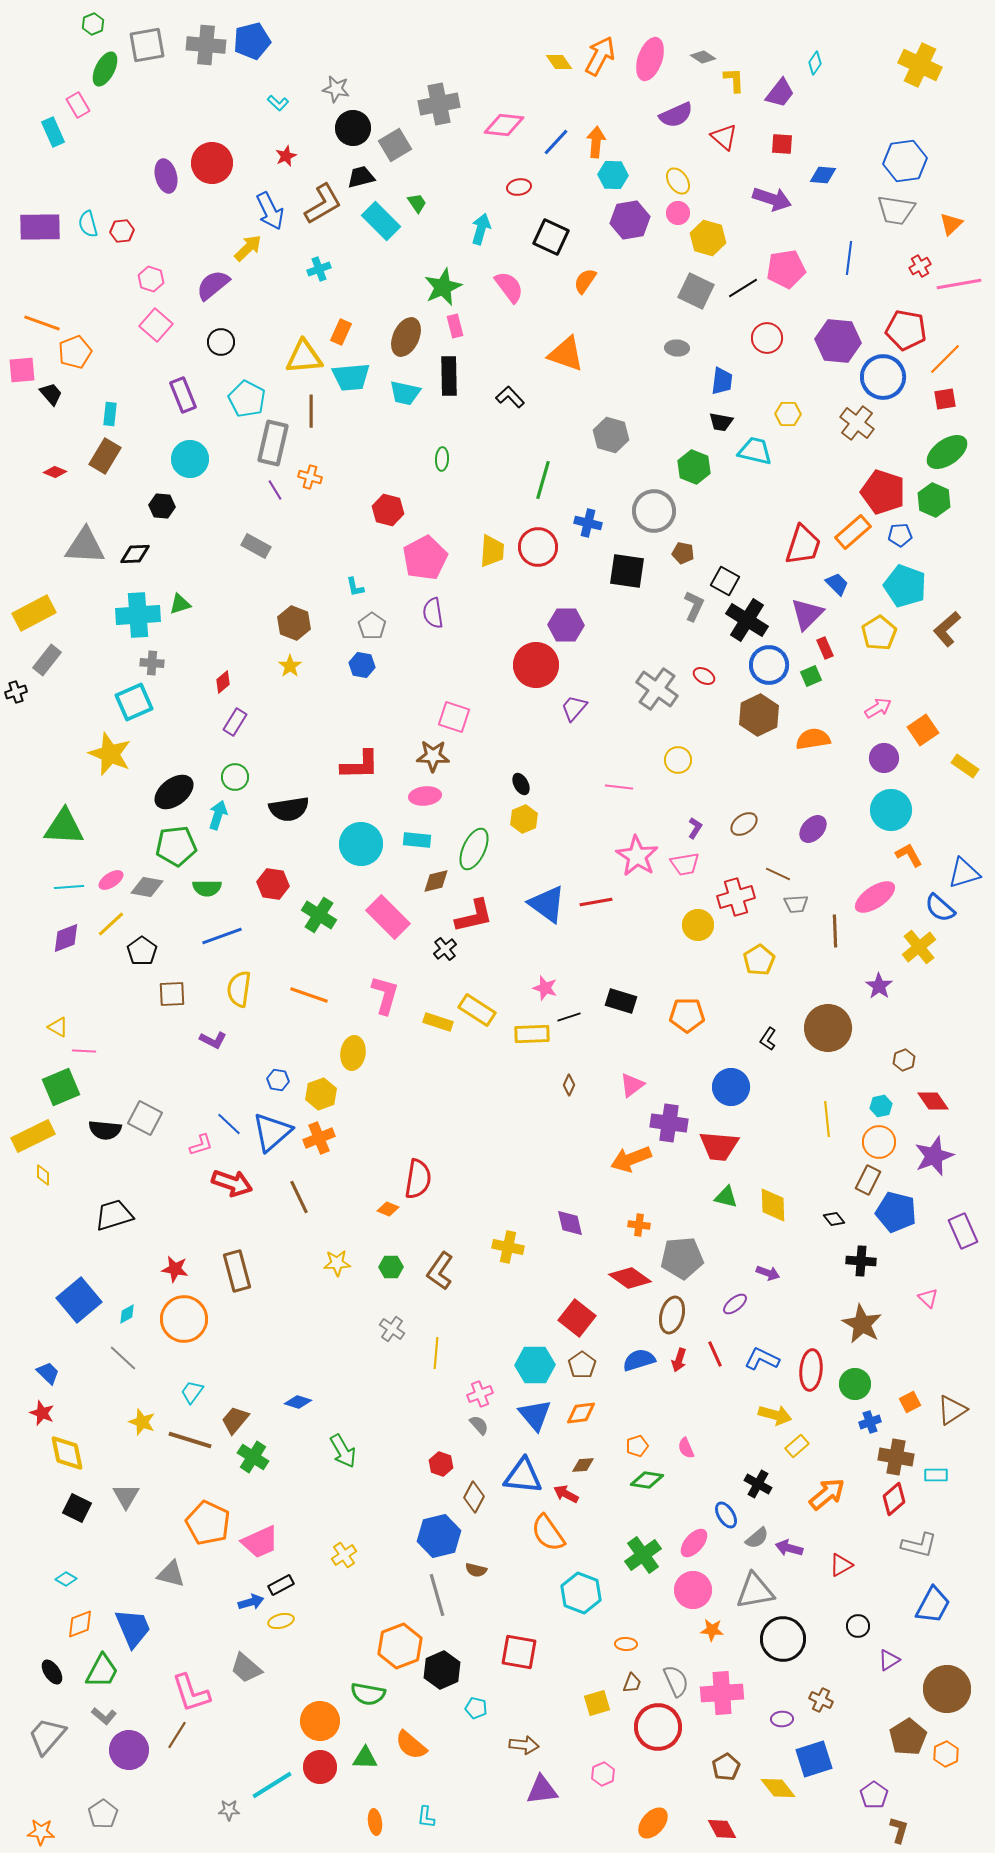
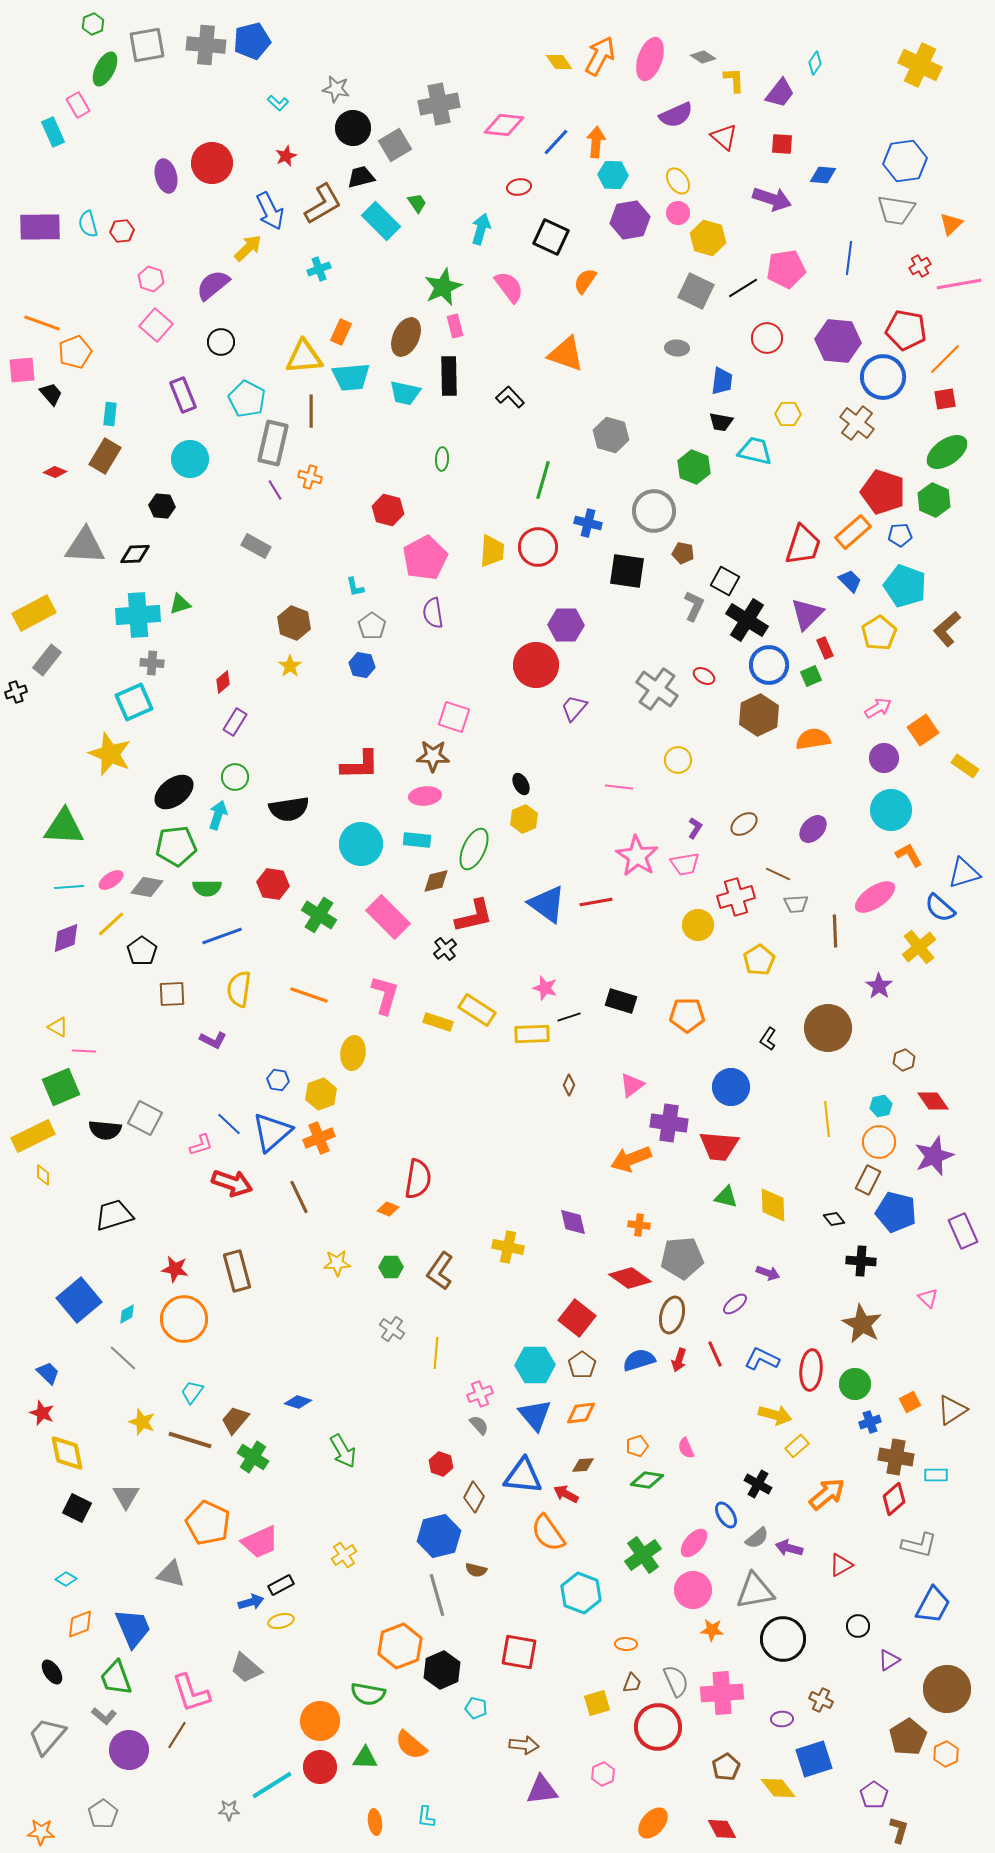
blue trapezoid at (837, 584): moved 13 px right, 3 px up
purple diamond at (570, 1223): moved 3 px right, 1 px up
green trapezoid at (102, 1671): moved 14 px right, 7 px down; rotated 132 degrees clockwise
